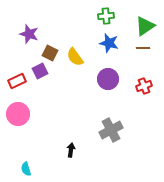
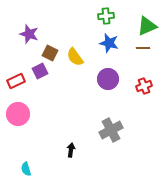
green triangle: moved 2 px right; rotated 10 degrees clockwise
red rectangle: moved 1 px left
